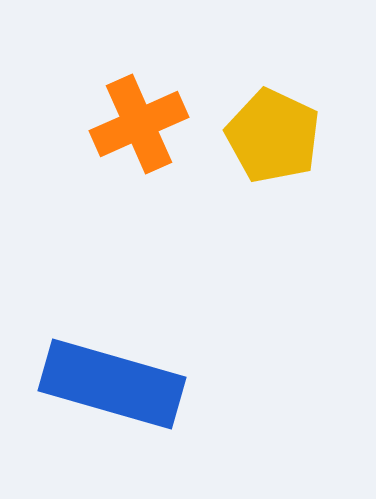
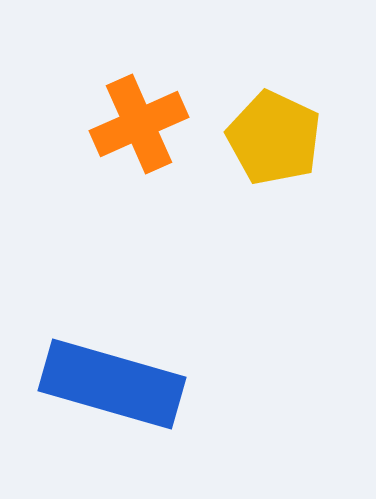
yellow pentagon: moved 1 px right, 2 px down
